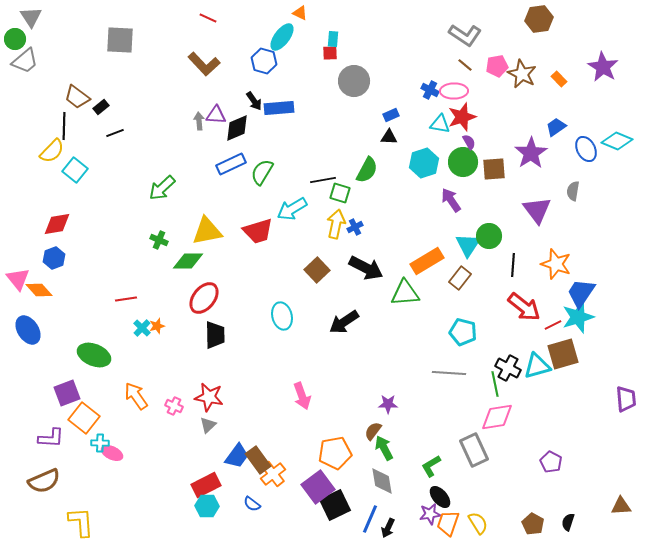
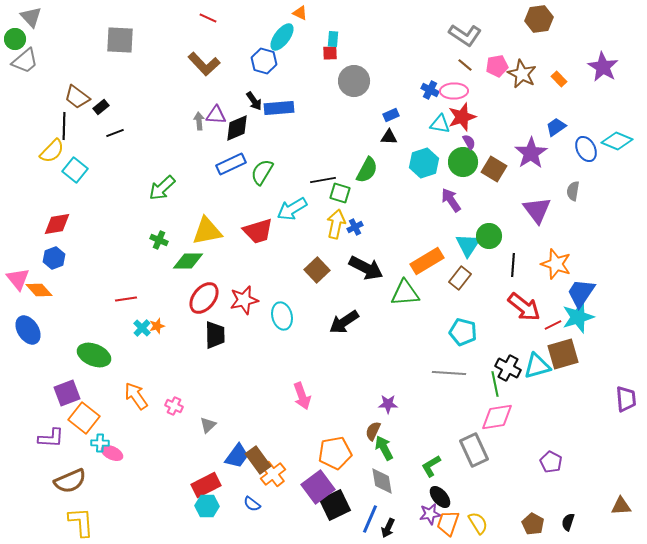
gray triangle at (31, 17): rotated 10 degrees counterclockwise
brown square at (494, 169): rotated 35 degrees clockwise
red star at (209, 397): moved 35 px right, 97 px up; rotated 24 degrees counterclockwise
brown semicircle at (373, 431): rotated 12 degrees counterclockwise
brown semicircle at (44, 481): moved 26 px right
